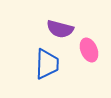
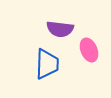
purple semicircle: rotated 8 degrees counterclockwise
